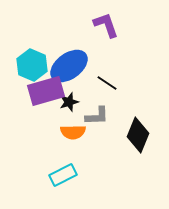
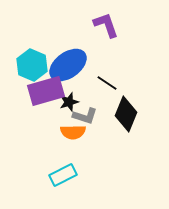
blue ellipse: moved 1 px left, 1 px up
gray L-shape: moved 12 px left; rotated 20 degrees clockwise
black diamond: moved 12 px left, 21 px up
